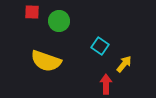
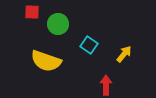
green circle: moved 1 px left, 3 px down
cyan square: moved 11 px left, 1 px up
yellow arrow: moved 10 px up
red arrow: moved 1 px down
